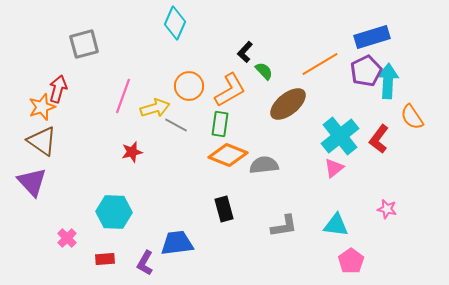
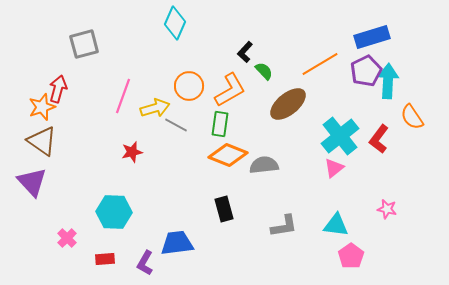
pink pentagon: moved 5 px up
